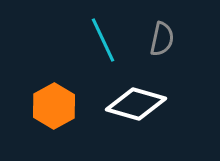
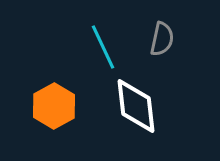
cyan line: moved 7 px down
white diamond: moved 2 px down; rotated 68 degrees clockwise
